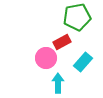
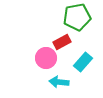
cyan arrow: moved 1 px right, 1 px up; rotated 84 degrees counterclockwise
